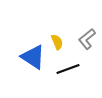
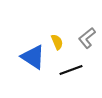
gray L-shape: moved 1 px up
black line: moved 3 px right, 1 px down
